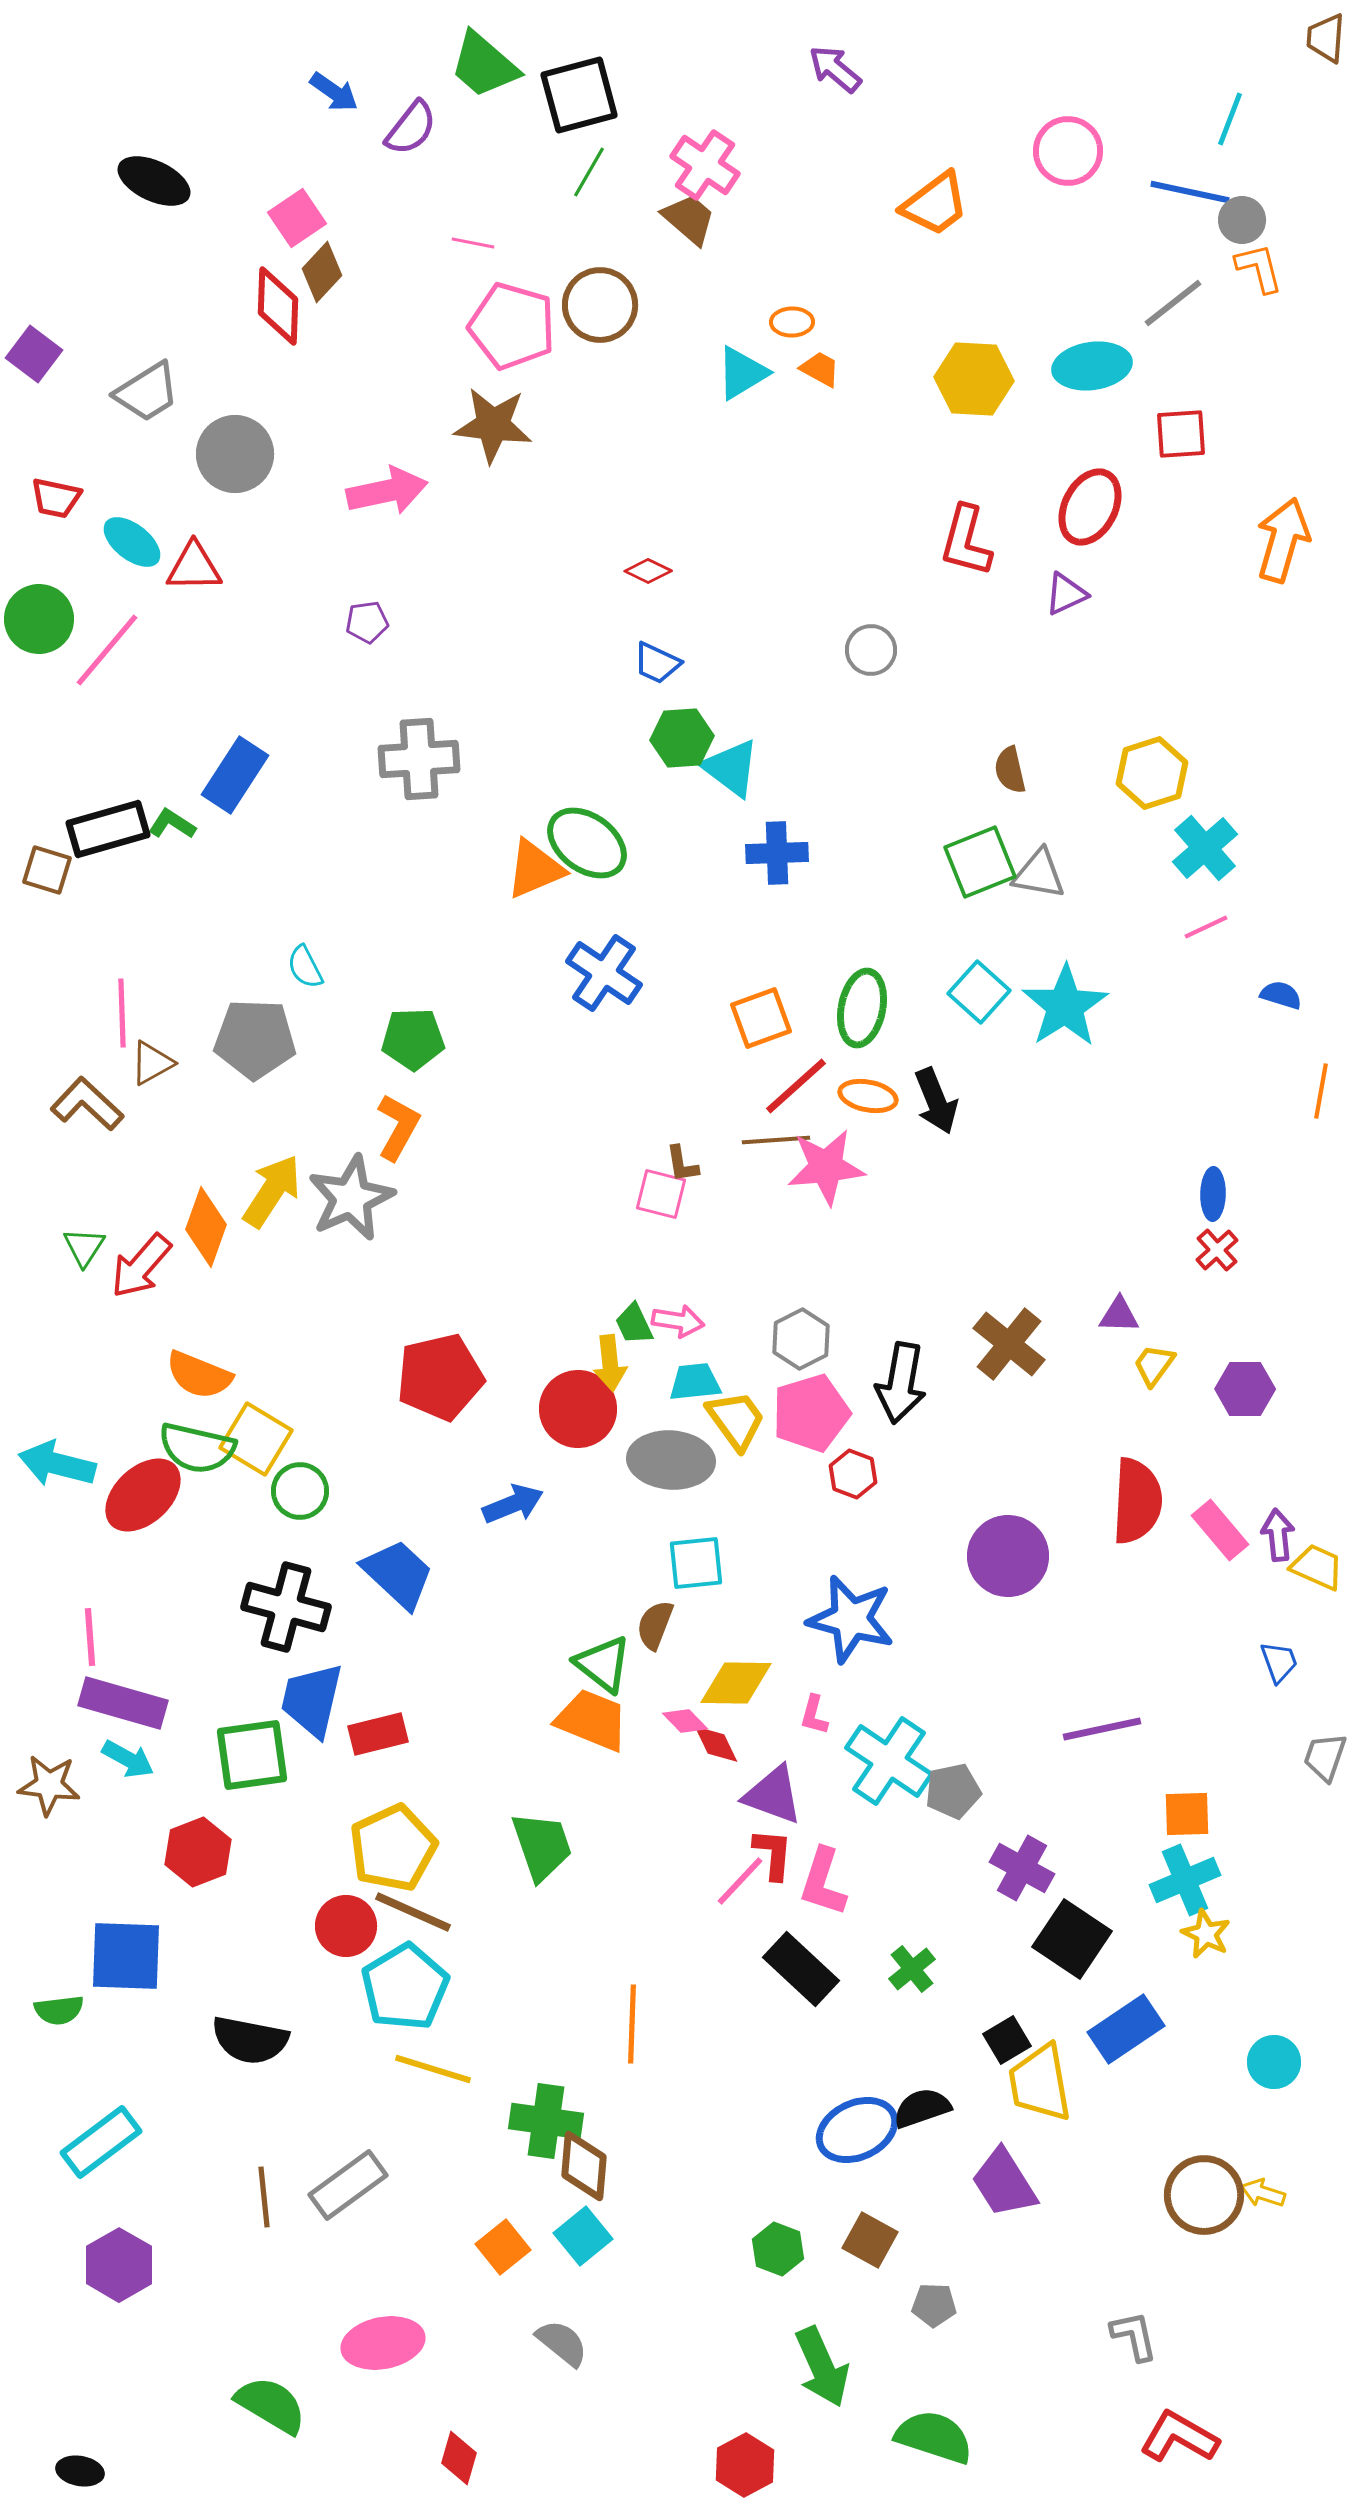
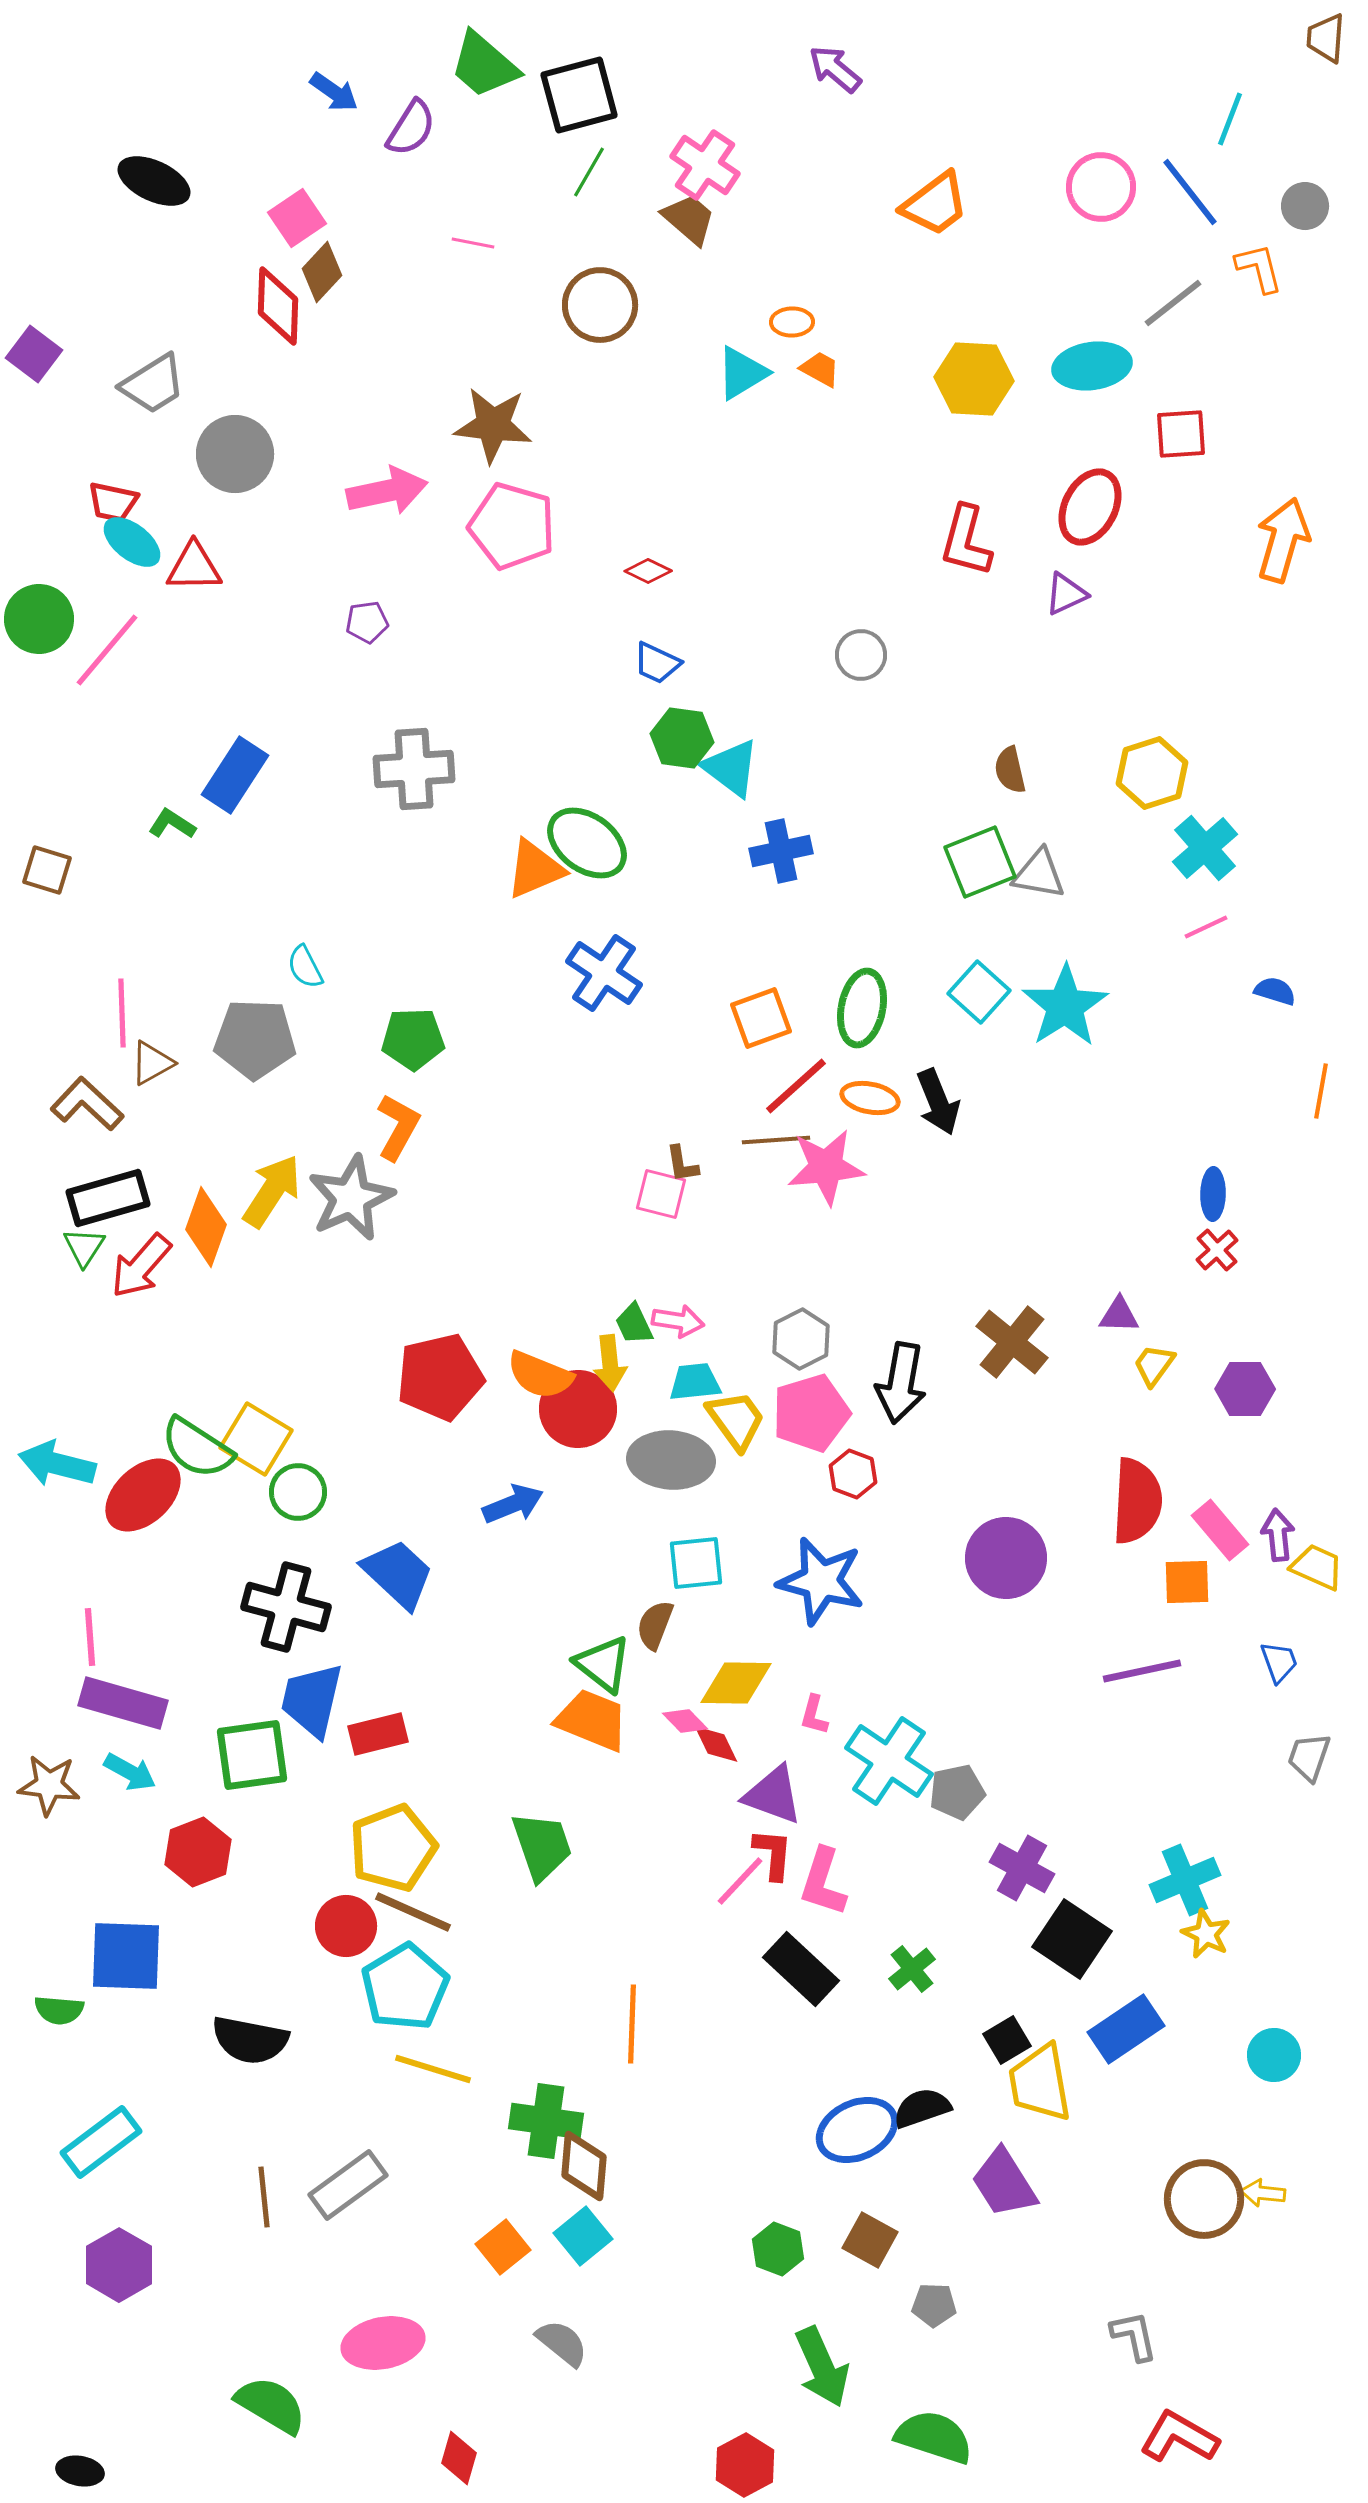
purple semicircle at (411, 128): rotated 6 degrees counterclockwise
pink circle at (1068, 151): moved 33 px right, 36 px down
blue line at (1190, 192): rotated 40 degrees clockwise
gray circle at (1242, 220): moved 63 px right, 14 px up
pink pentagon at (512, 326): moved 200 px down
gray trapezoid at (147, 392): moved 6 px right, 8 px up
red trapezoid at (56, 498): moved 57 px right, 4 px down
gray circle at (871, 650): moved 10 px left, 5 px down
green hexagon at (682, 738): rotated 12 degrees clockwise
gray cross at (419, 759): moved 5 px left, 10 px down
black rectangle at (108, 829): moved 369 px down
blue cross at (777, 853): moved 4 px right, 2 px up; rotated 10 degrees counterclockwise
blue semicircle at (1281, 995): moved 6 px left, 4 px up
orange ellipse at (868, 1096): moved 2 px right, 2 px down
black arrow at (936, 1101): moved 2 px right, 1 px down
brown cross at (1009, 1344): moved 3 px right, 2 px up
orange semicircle at (199, 1375): moved 341 px right
green semicircle at (197, 1448): rotated 20 degrees clockwise
green circle at (300, 1491): moved 2 px left, 1 px down
purple circle at (1008, 1556): moved 2 px left, 2 px down
blue star at (851, 1619): moved 30 px left, 38 px up
purple line at (1102, 1729): moved 40 px right, 58 px up
gray trapezoid at (1325, 1757): moved 16 px left
cyan arrow at (128, 1759): moved 2 px right, 13 px down
gray pentagon at (953, 1791): moved 4 px right, 1 px down
orange square at (1187, 1814): moved 232 px up
yellow pentagon at (393, 1848): rotated 4 degrees clockwise
green semicircle at (59, 2010): rotated 12 degrees clockwise
cyan circle at (1274, 2062): moved 7 px up
yellow arrow at (1263, 2193): rotated 12 degrees counterclockwise
brown circle at (1204, 2195): moved 4 px down
